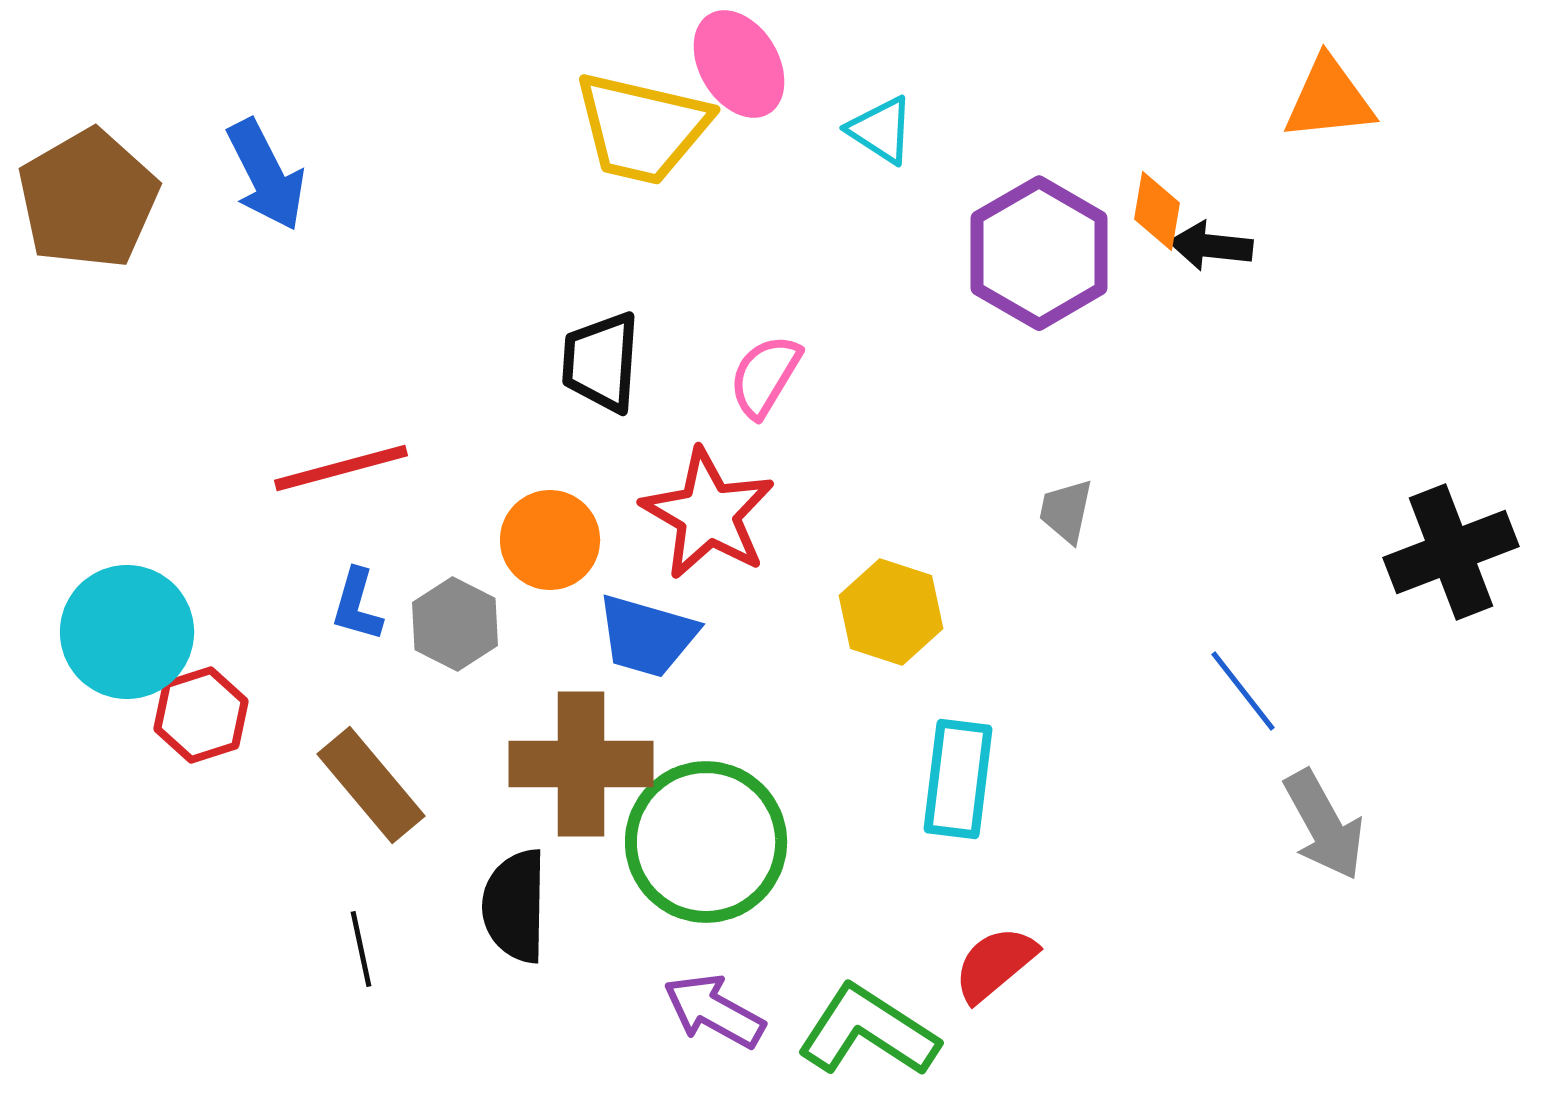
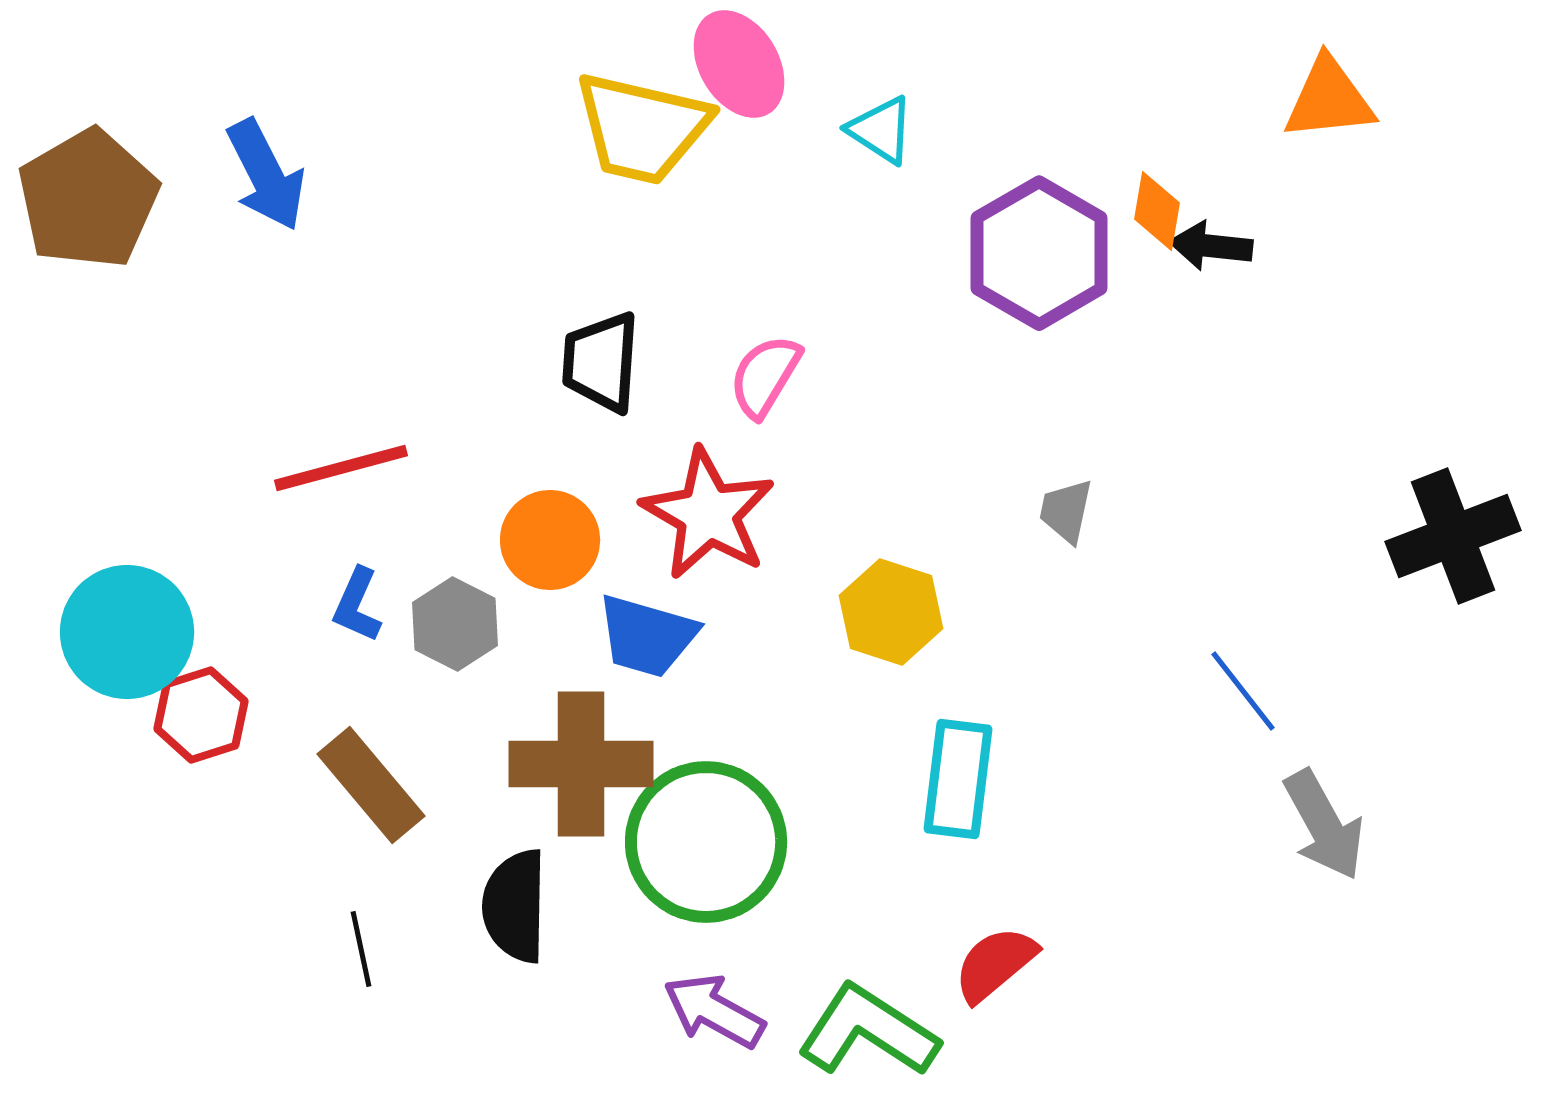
black cross: moved 2 px right, 16 px up
blue L-shape: rotated 8 degrees clockwise
